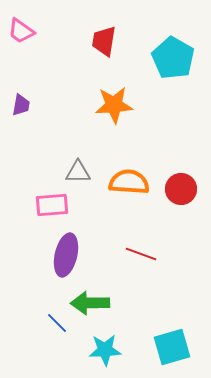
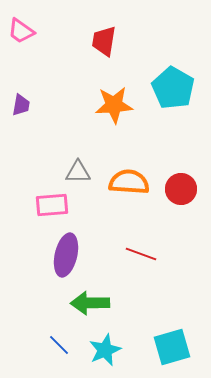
cyan pentagon: moved 30 px down
blue line: moved 2 px right, 22 px down
cyan star: rotated 20 degrees counterclockwise
